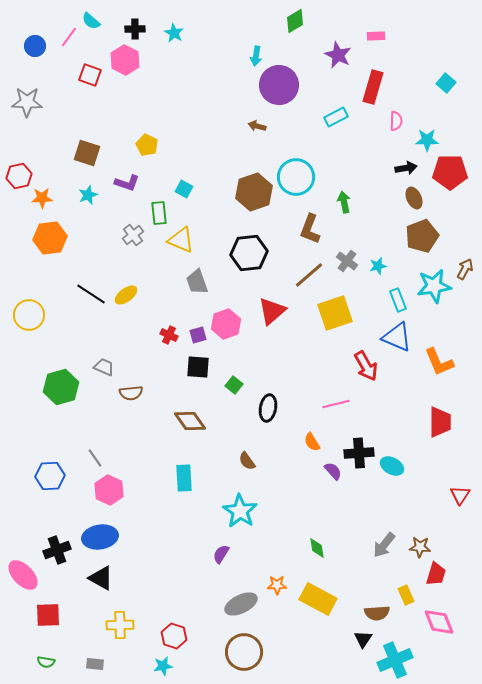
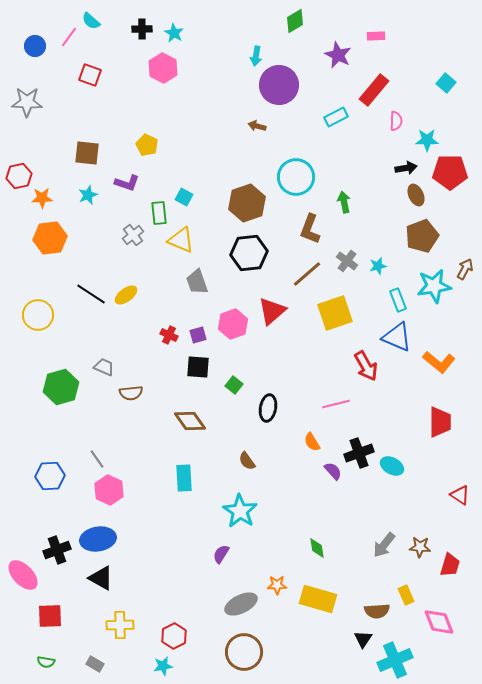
black cross at (135, 29): moved 7 px right
pink hexagon at (125, 60): moved 38 px right, 8 px down
red rectangle at (373, 87): moved 1 px right, 3 px down; rotated 24 degrees clockwise
brown square at (87, 153): rotated 12 degrees counterclockwise
cyan square at (184, 189): moved 8 px down
brown hexagon at (254, 192): moved 7 px left, 11 px down
brown ellipse at (414, 198): moved 2 px right, 3 px up
brown line at (309, 275): moved 2 px left, 1 px up
yellow circle at (29, 315): moved 9 px right
pink hexagon at (226, 324): moved 7 px right
orange L-shape at (439, 362): rotated 28 degrees counterclockwise
black cross at (359, 453): rotated 16 degrees counterclockwise
gray line at (95, 458): moved 2 px right, 1 px down
red triangle at (460, 495): rotated 30 degrees counterclockwise
blue ellipse at (100, 537): moved 2 px left, 2 px down
red trapezoid at (436, 574): moved 14 px right, 9 px up
yellow rectangle at (318, 599): rotated 12 degrees counterclockwise
brown semicircle at (377, 613): moved 2 px up
red square at (48, 615): moved 2 px right, 1 px down
red hexagon at (174, 636): rotated 15 degrees clockwise
gray rectangle at (95, 664): rotated 24 degrees clockwise
